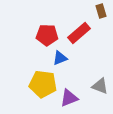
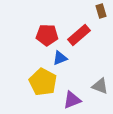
red rectangle: moved 2 px down
yellow pentagon: moved 2 px up; rotated 20 degrees clockwise
purple triangle: moved 3 px right, 2 px down
